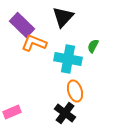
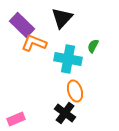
black triangle: moved 1 px left, 1 px down
pink rectangle: moved 4 px right, 7 px down
